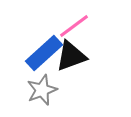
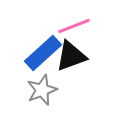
pink line: rotated 16 degrees clockwise
blue rectangle: moved 1 px left
